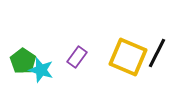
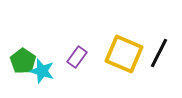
black line: moved 2 px right
yellow square: moved 4 px left, 3 px up
cyan star: moved 1 px right, 1 px down
